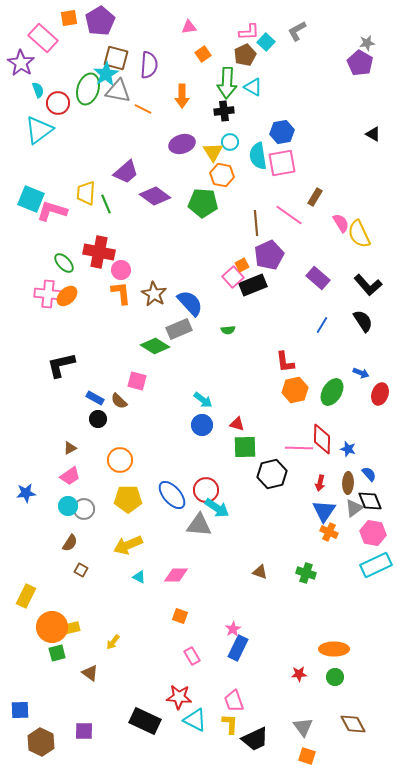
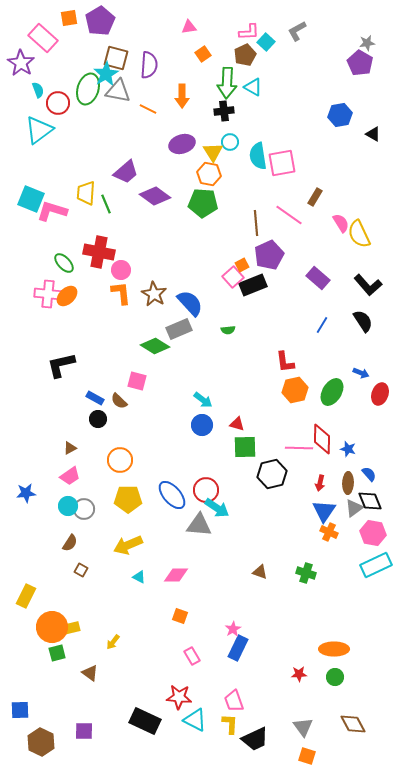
orange line at (143, 109): moved 5 px right
blue hexagon at (282, 132): moved 58 px right, 17 px up
orange hexagon at (222, 175): moved 13 px left, 1 px up
